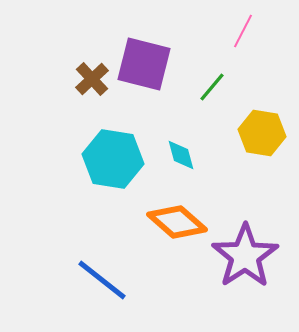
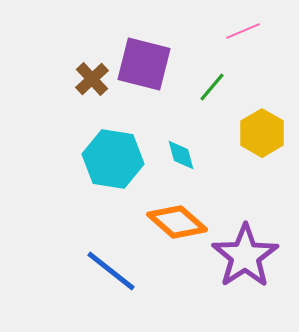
pink line: rotated 40 degrees clockwise
yellow hexagon: rotated 21 degrees clockwise
blue line: moved 9 px right, 9 px up
